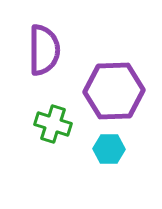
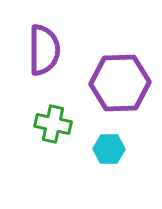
purple hexagon: moved 6 px right, 8 px up
green cross: rotated 6 degrees counterclockwise
